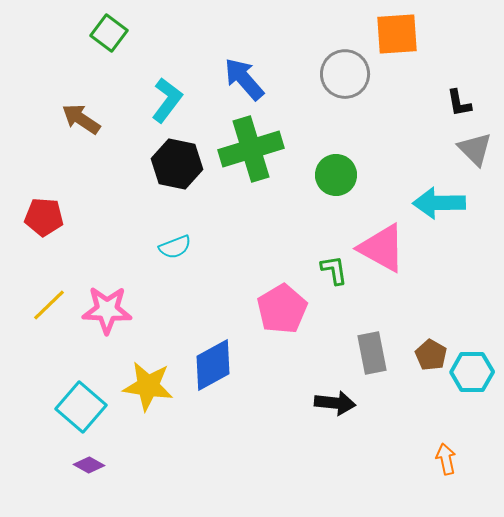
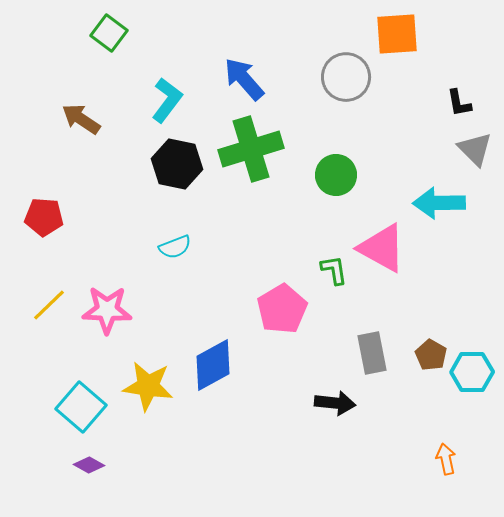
gray circle: moved 1 px right, 3 px down
